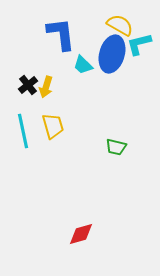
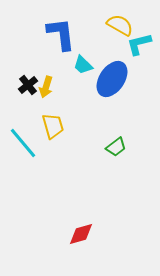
blue ellipse: moved 25 px down; rotated 18 degrees clockwise
cyan line: moved 12 px down; rotated 28 degrees counterclockwise
green trapezoid: rotated 50 degrees counterclockwise
